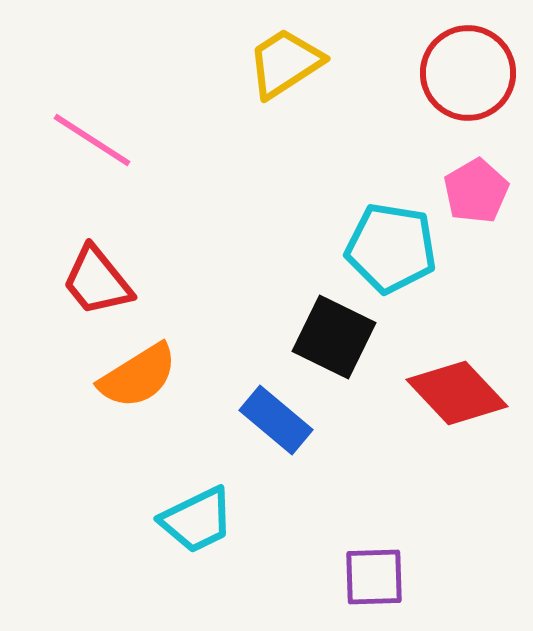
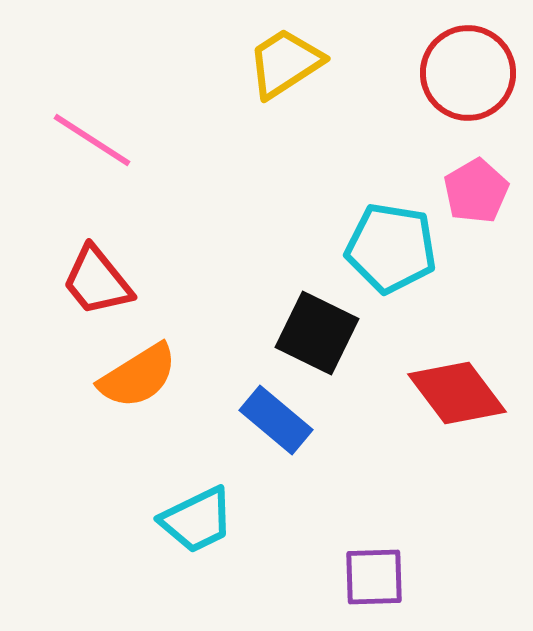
black square: moved 17 px left, 4 px up
red diamond: rotated 6 degrees clockwise
